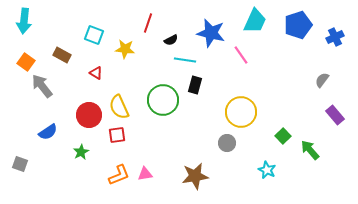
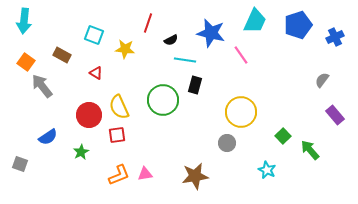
blue semicircle: moved 5 px down
